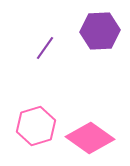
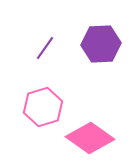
purple hexagon: moved 1 px right, 13 px down
pink hexagon: moved 7 px right, 19 px up
